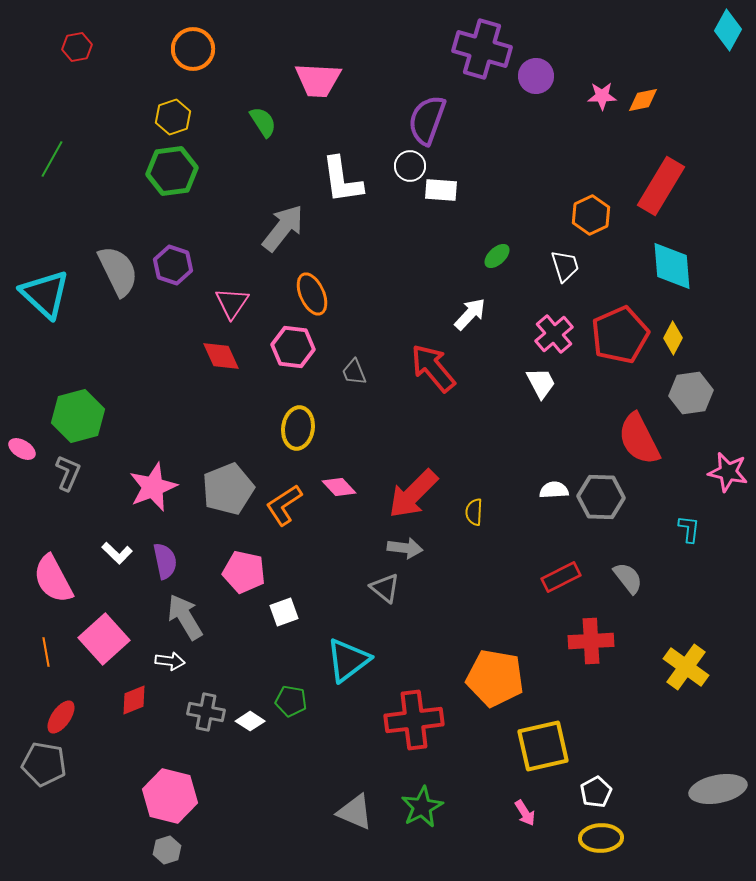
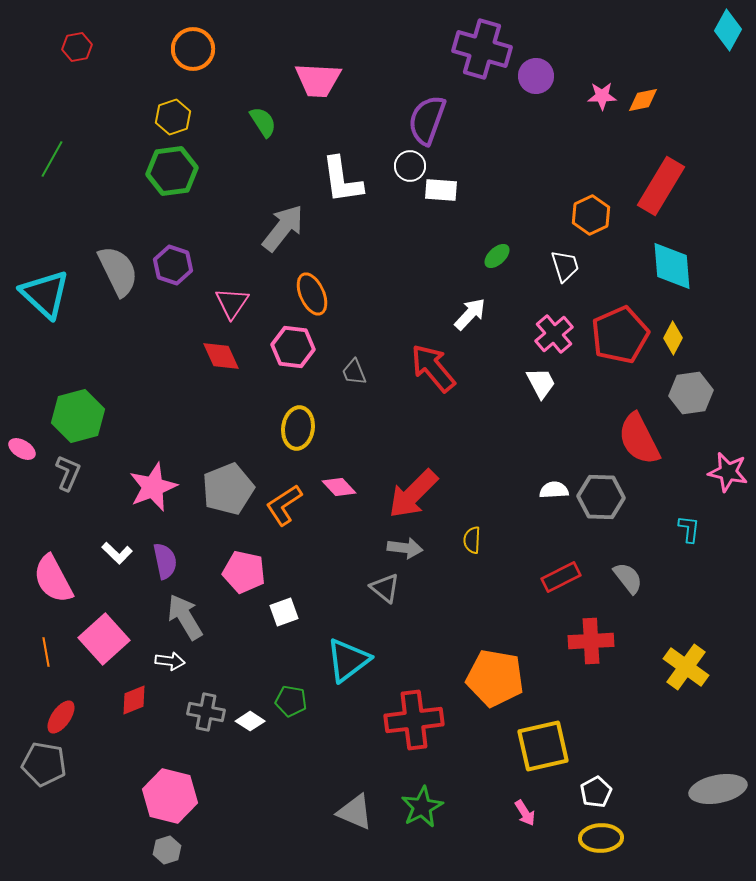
yellow semicircle at (474, 512): moved 2 px left, 28 px down
